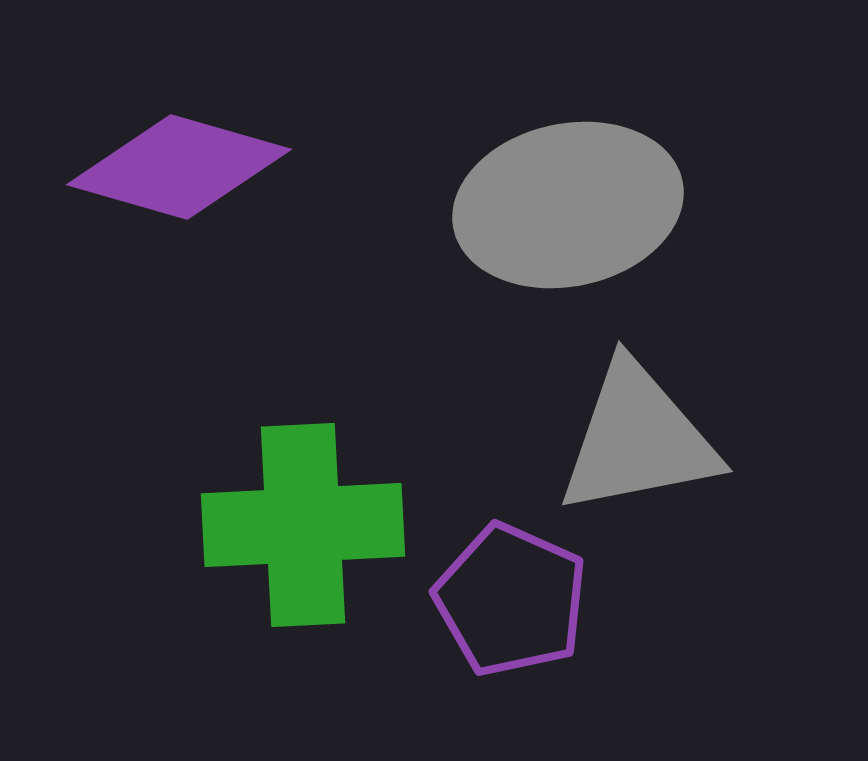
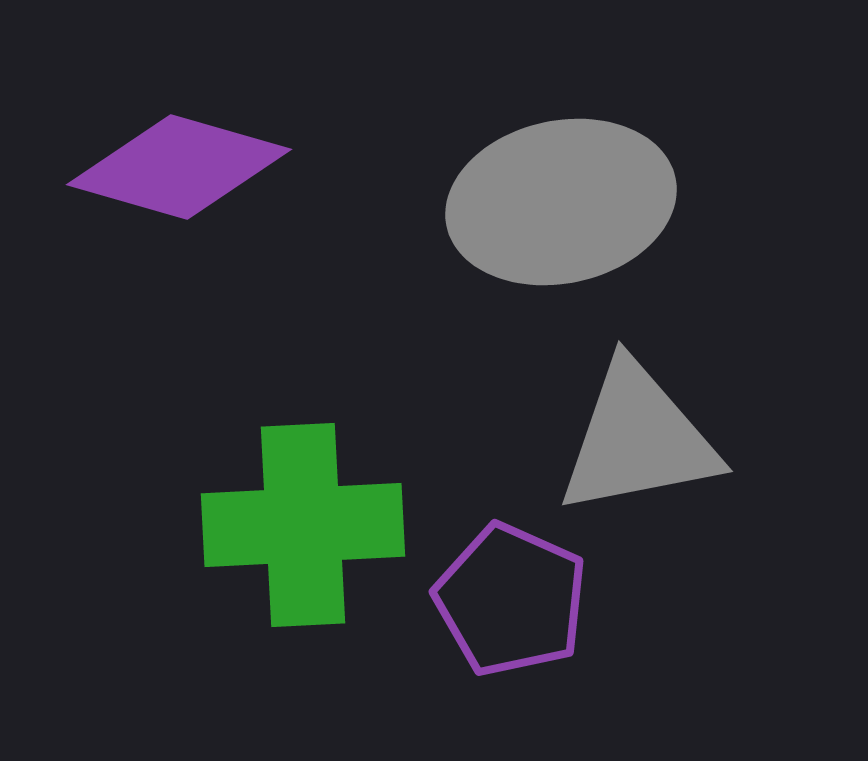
gray ellipse: moved 7 px left, 3 px up
